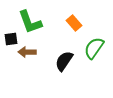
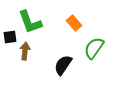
black square: moved 1 px left, 2 px up
brown arrow: moved 2 px left, 1 px up; rotated 96 degrees clockwise
black semicircle: moved 1 px left, 4 px down
